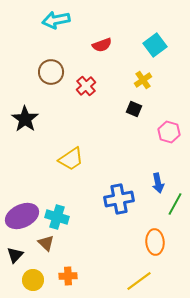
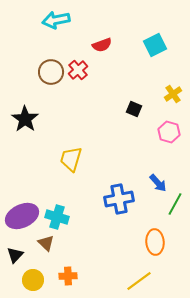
cyan square: rotated 10 degrees clockwise
yellow cross: moved 30 px right, 14 px down
red cross: moved 8 px left, 16 px up
yellow trapezoid: rotated 140 degrees clockwise
blue arrow: rotated 30 degrees counterclockwise
